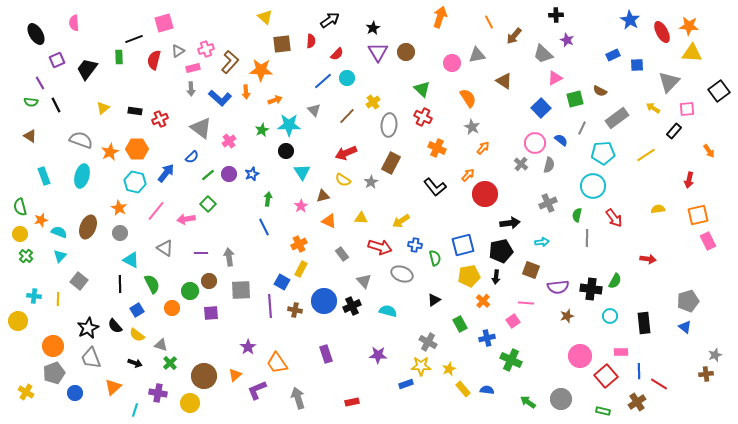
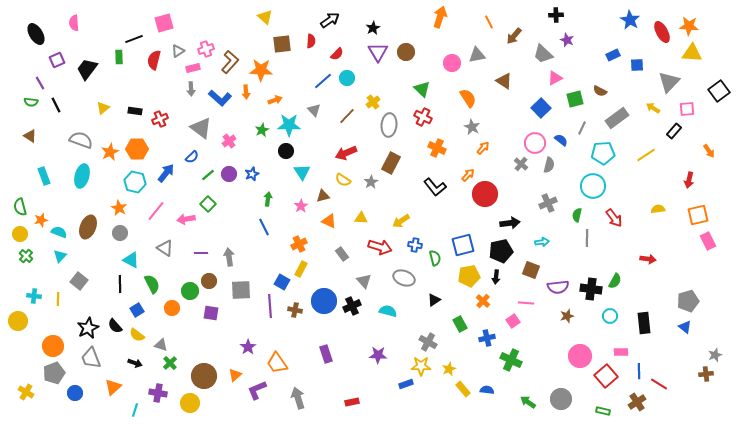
gray ellipse at (402, 274): moved 2 px right, 4 px down
purple square at (211, 313): rotated 14 degrees clockwise
